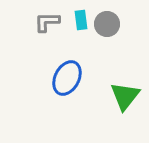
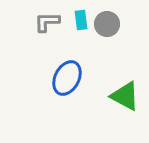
green triangle: rotated 40 degrees counterclockwise
